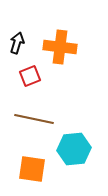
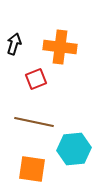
black arrow: moved 3 px left, 1 px down
red square: moved 6 px right, 3 px down
brown line: moved 3 px down
